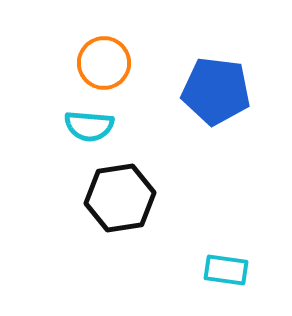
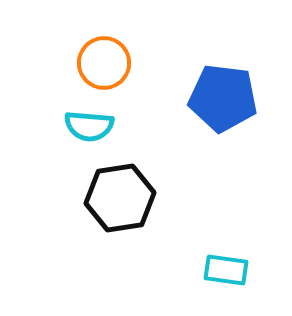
blue pentagon: moved 7 px right, 7 px down
